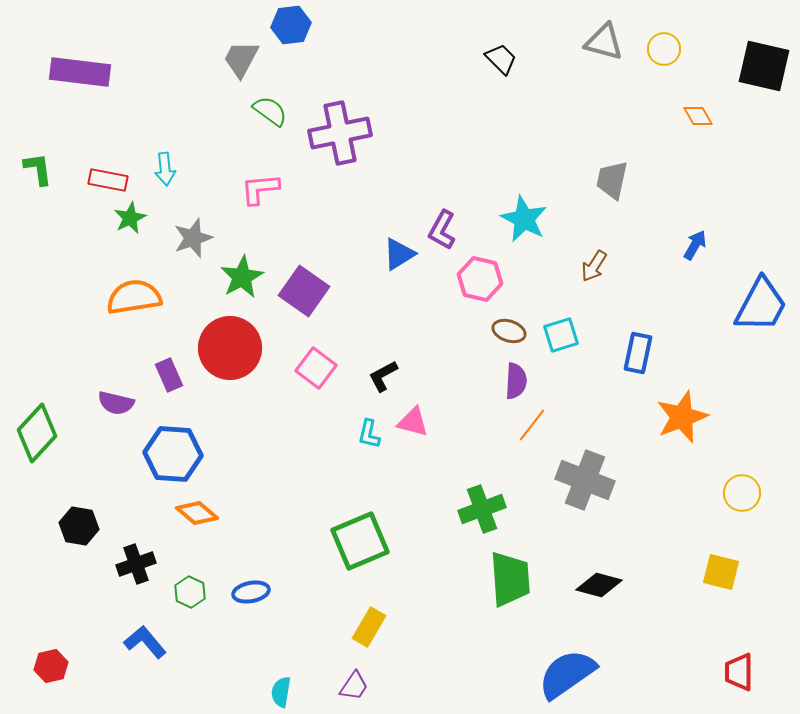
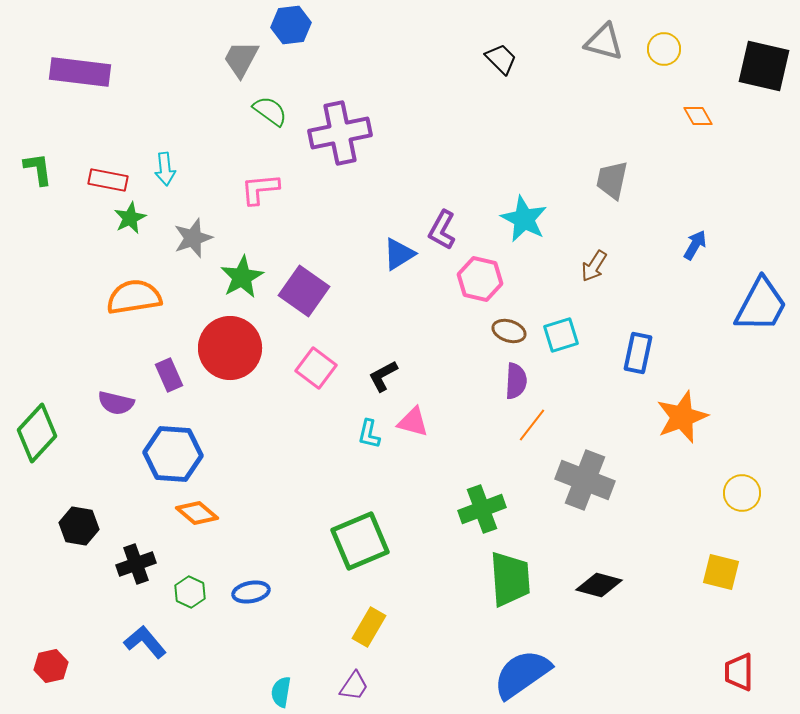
blue semicircle at (567, 674): moved 45 px left
